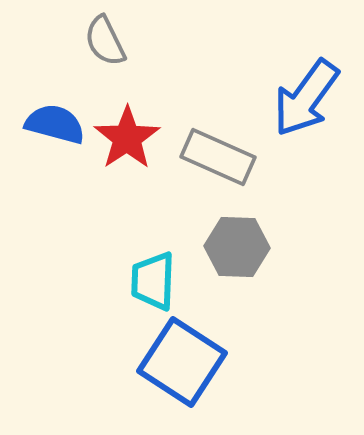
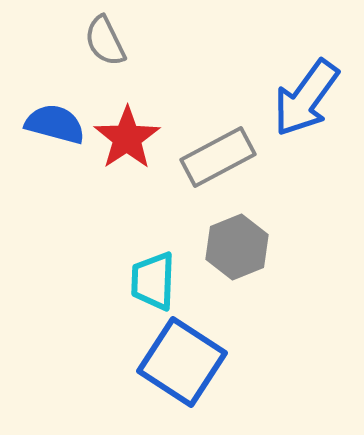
gray rectangle: rotated 52 degrees counterclockwise
gray hexagon: rotated 24 degrees counterclockwise
